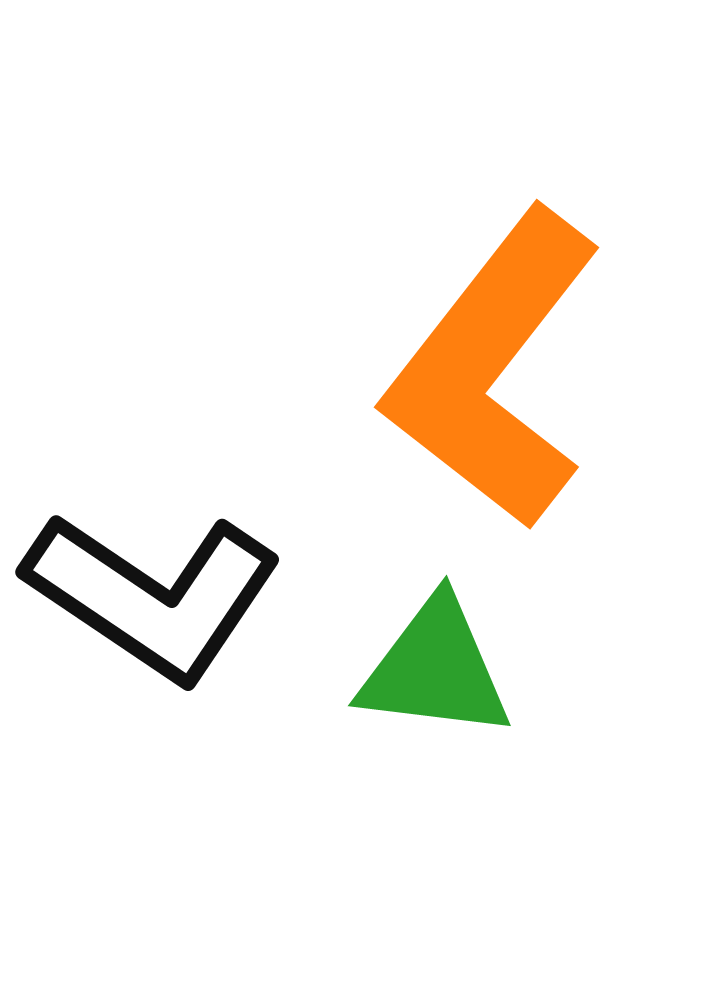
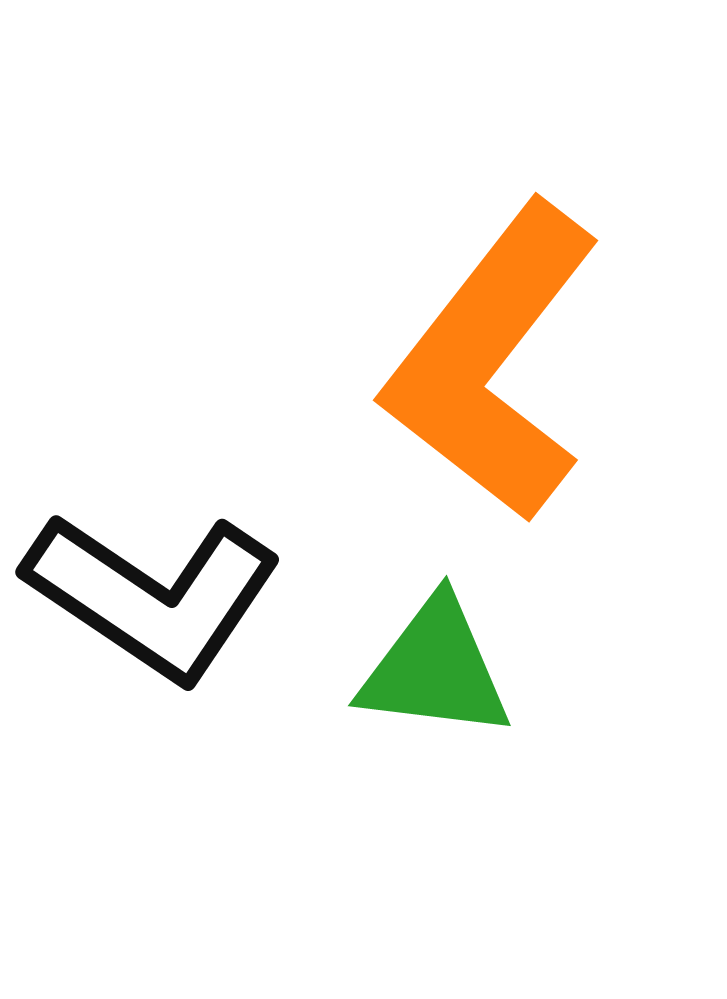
orange L-shape: moved 1 px left, 7 px up
